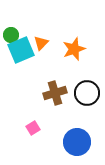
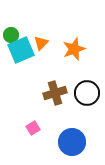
blue circle: moved 5 px left
